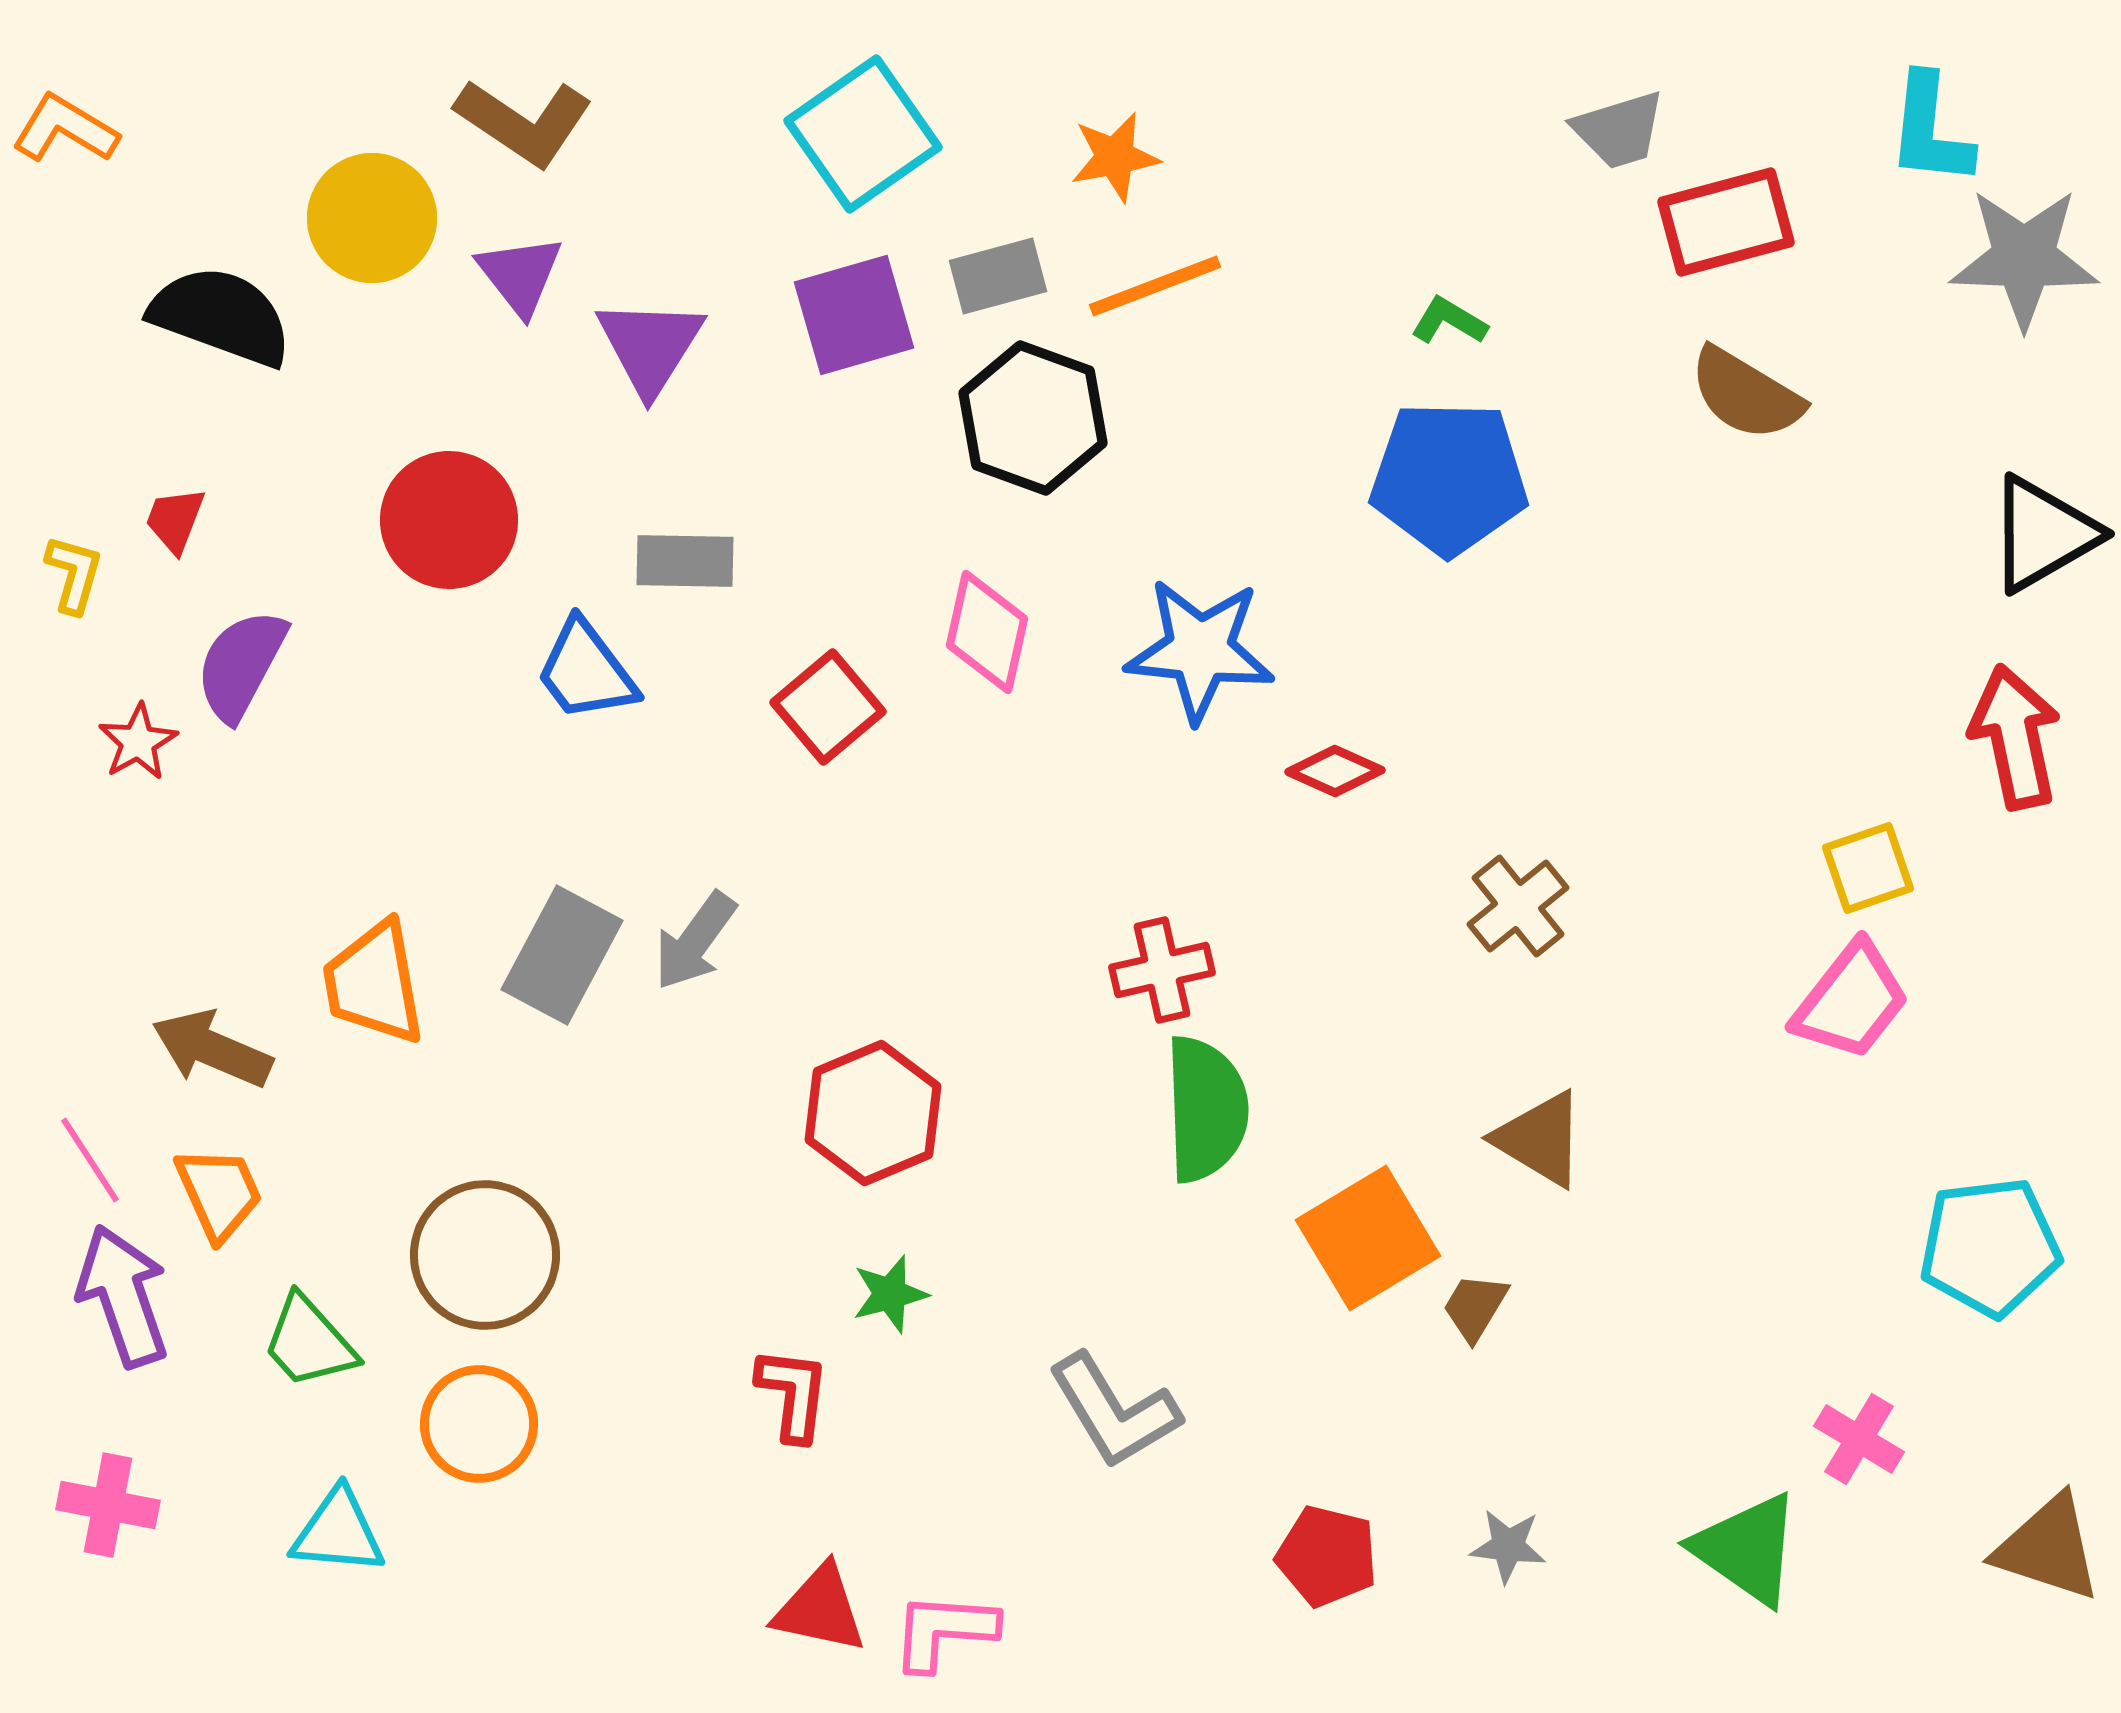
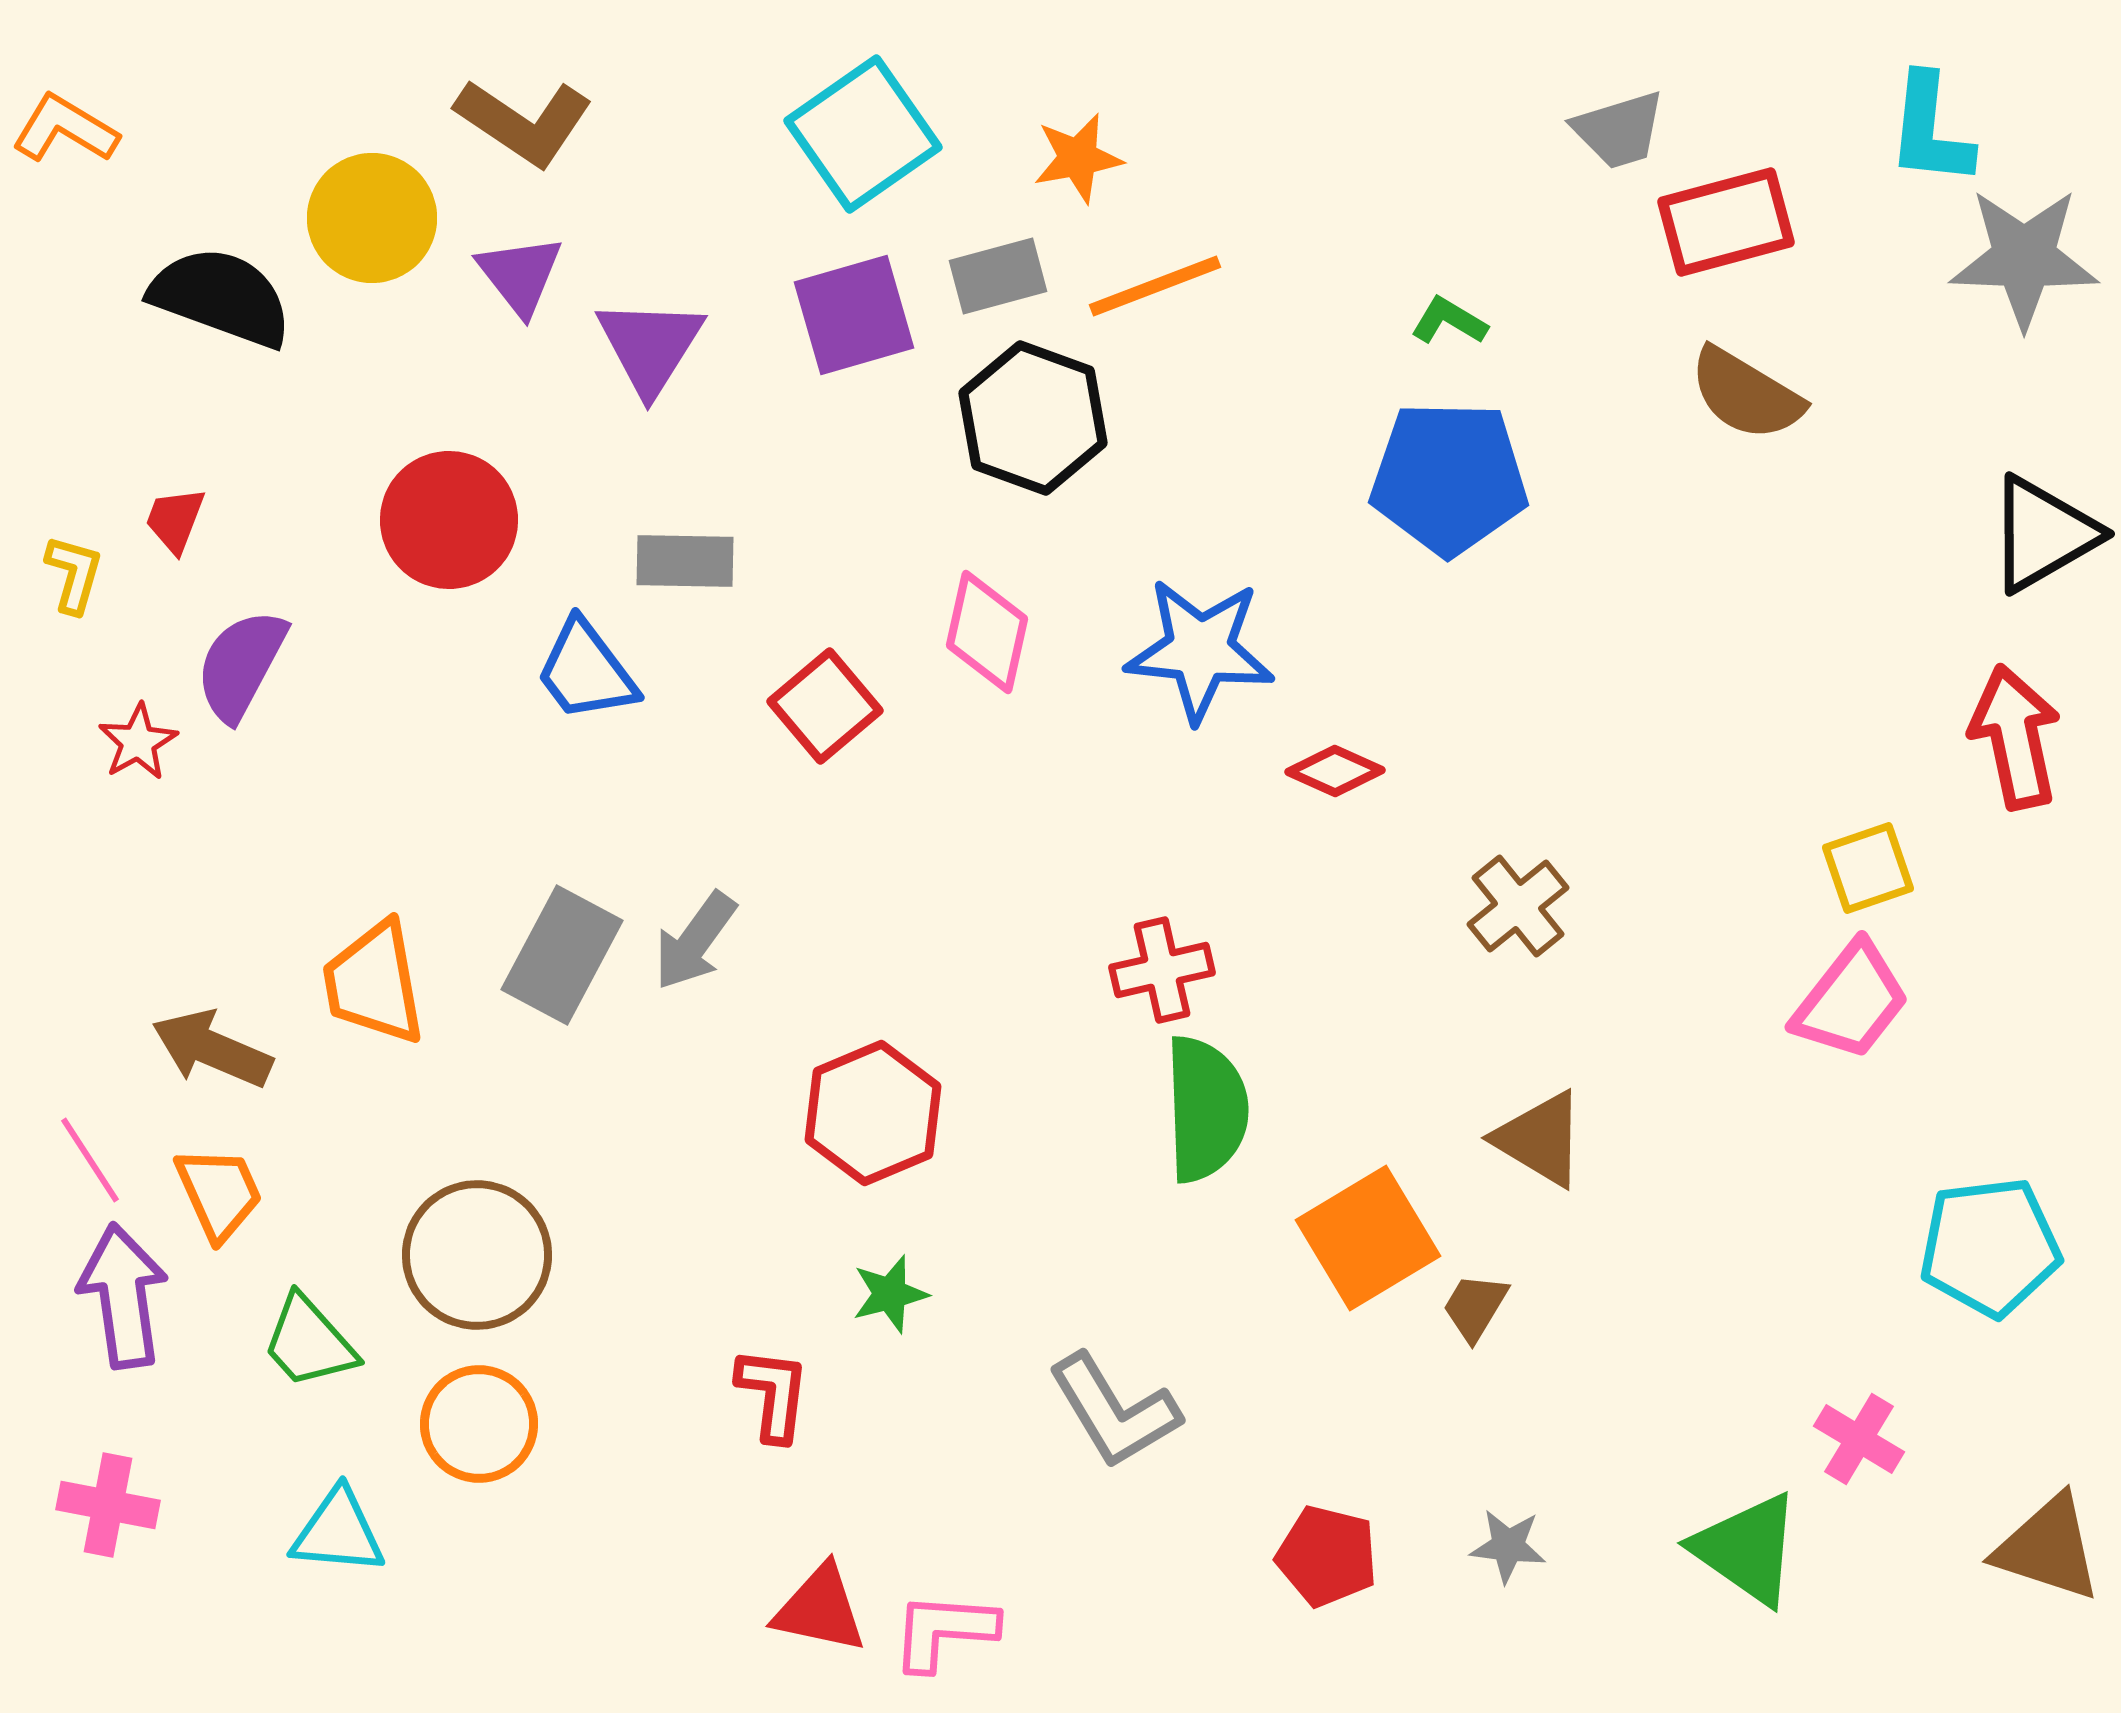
orange star at (1115, 157): moved 37 px left, 1 px down
black semicircle at (221, 316): moved 19 px up
red square at (828, 707): moved 3 px left, 1 px up
brown circle at (485, 1255): moved 8 px left
purple arrow at (123, 1296): rotated 11 degrees clockwise
red L-shape at (793, 1394): moved 20 px left
